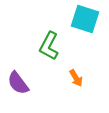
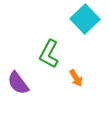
cyan square: rotated 28 degrees clockwise
green L-shape: moved 8 px down
